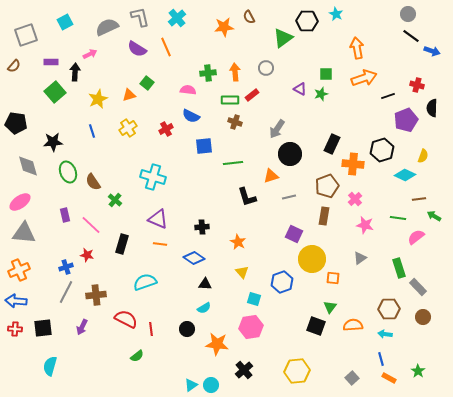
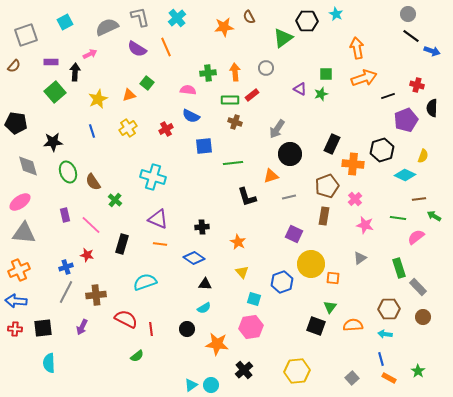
yellow circle at (312, 259): moved 1 px left, 5 px down
cyan semicircle at (50, 366): moved 1 px left, 3 px up; rotated 18 degrees counterclockwise
